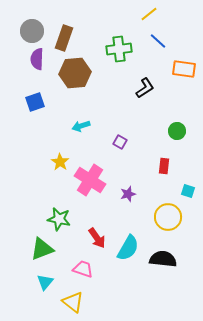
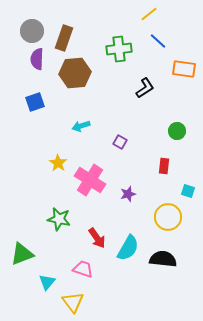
yellow star: moved 2 px left, 1 px down
green triangle: moved 20 px left, 5 px down
cyan triangle: moved 2 px right
yellow triangle: rotated 15 degrees clockwise
